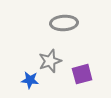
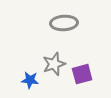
gray star: moved 4 px right, 3 px down
